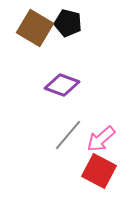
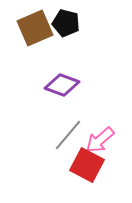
black pentagon: moved 2 px left
brown square: rotated 36 degrees clockwise
pink arrow: moved 1 px left, 1 px down
red square: moved 12 px left, 6 px up
